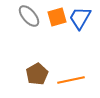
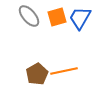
orange line: moved 7 px left, 9 px up
